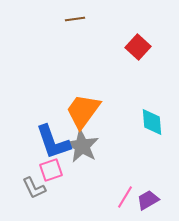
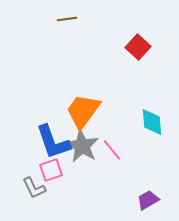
brown line: moved 8 px left
pink line: moved 13 px left, 47 px up; rotated 70 degrees counterclockwise
